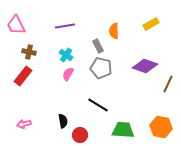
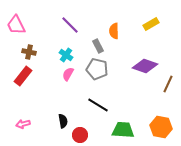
purple line: moved 5 px right, 1 px up; rotated 54 degrees clockwise
gray pentagon: moved 4 px left, 1 px down
pink arrow: moved 1 px left
